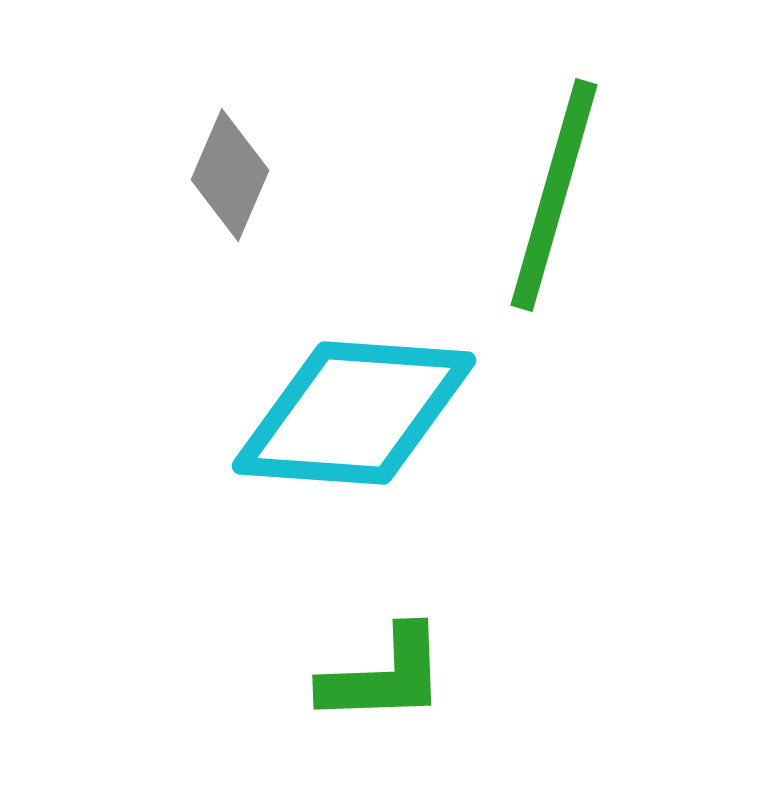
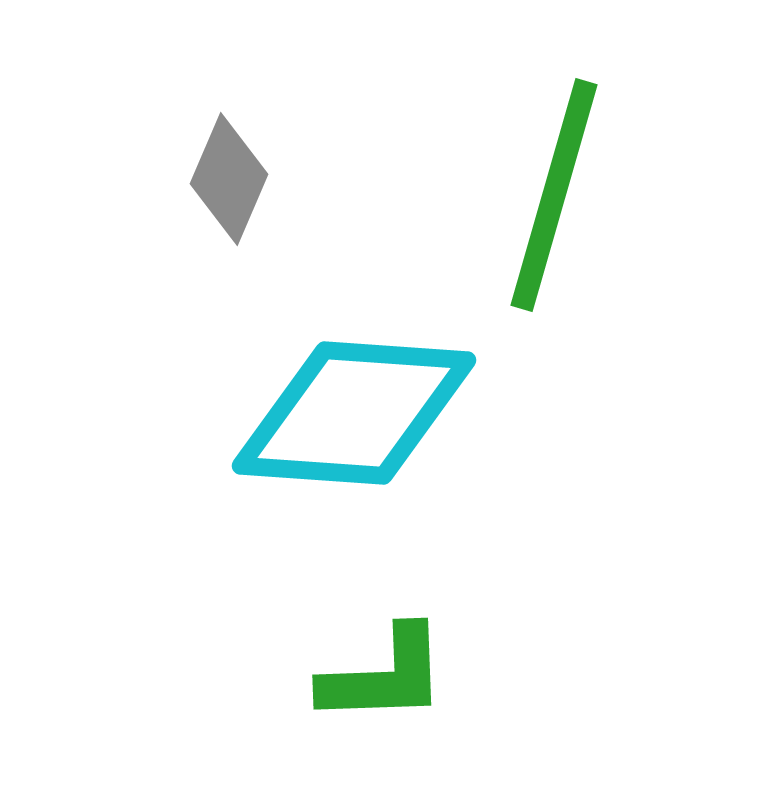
gray diamond: moved 1 px left, 4 px down
